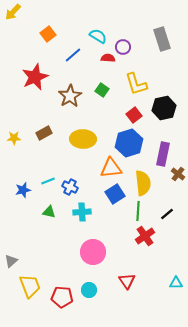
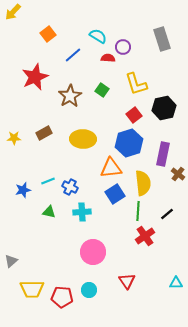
yellow trapezoid: moved 2 px right, 3 px down; rotated 110 degrees clockwise
